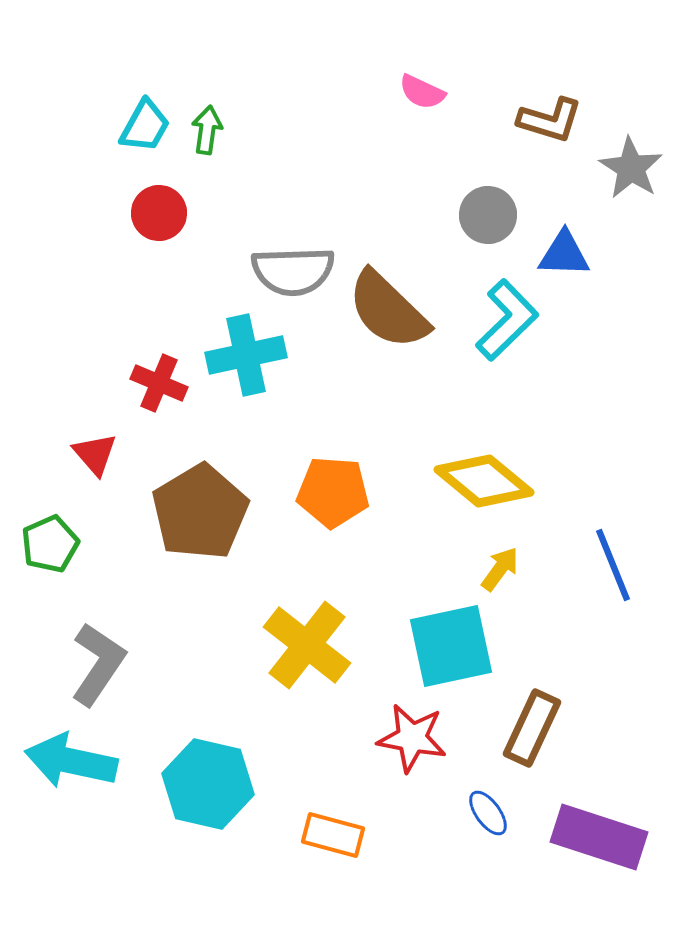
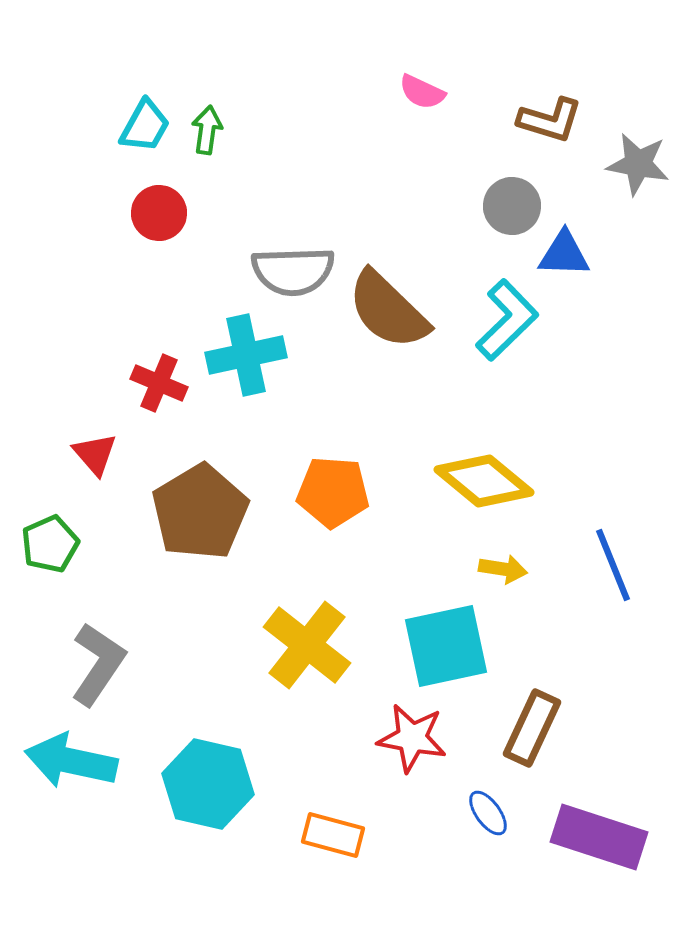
gray star: moved 7 px right, 4 px up; rotated 22 degrees counterclockwise
gray circle: moved 24 px right, 9 px up
yellow arrow: moved 3 px right; rotated 63 degrees clockwise
cyan square: moved 5 px left
